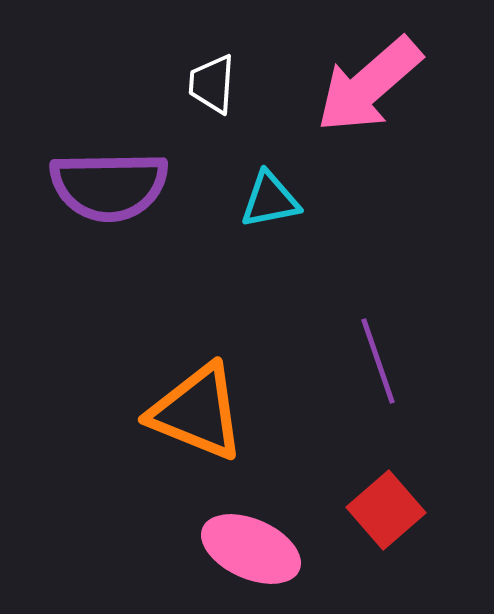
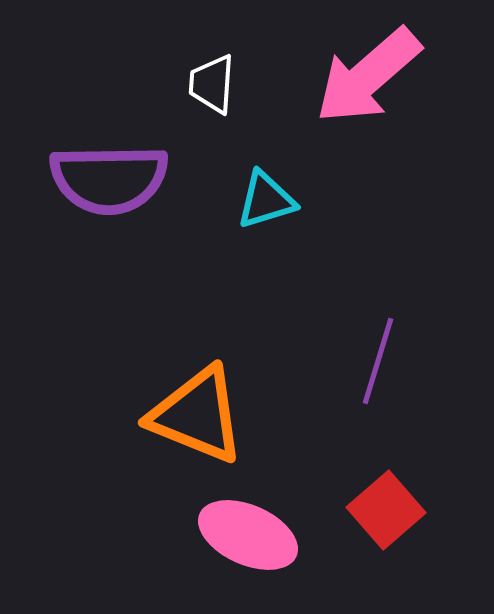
pink arrow: moved 1 px left, 9 px up
purple semicircle: moved 7 px up
cyan triangle: moved 4 px left; rotated 6 degrees counterclockwise
purple line: rotated 36 degrees clockwise
orange triangle: moved 3 px down
pink ellipse: moved 3 px left, 14 px up
